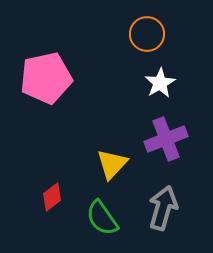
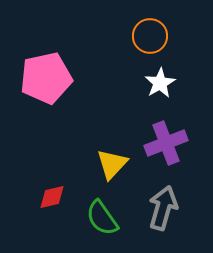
orange circle: moved 3 px right, 2 px down
purple cross: moved 4 px down
red diamond: rotated 24 degrees clockwise
